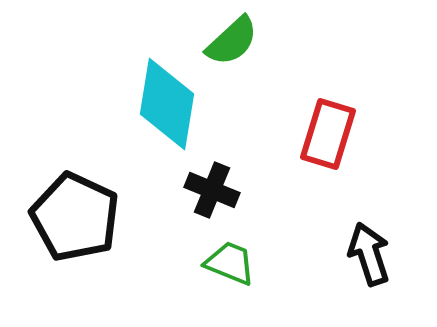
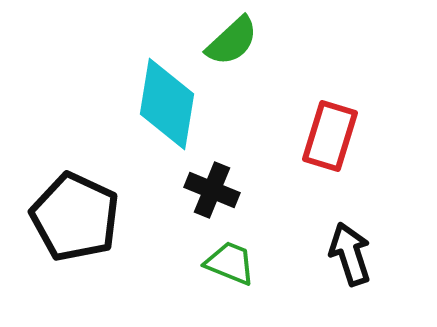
red rectangle: moved 2 px right, 2 px down
black arrow: moved 19 px left
